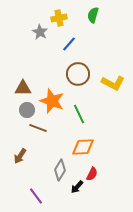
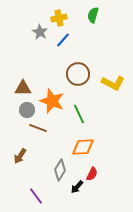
blue line: moved 6 px left, 4 px up
